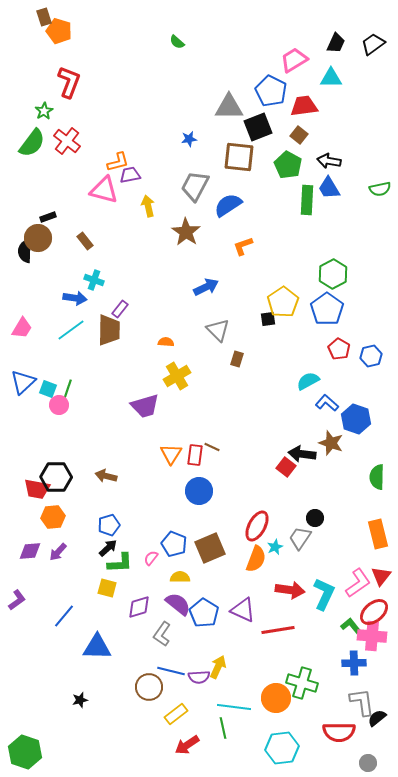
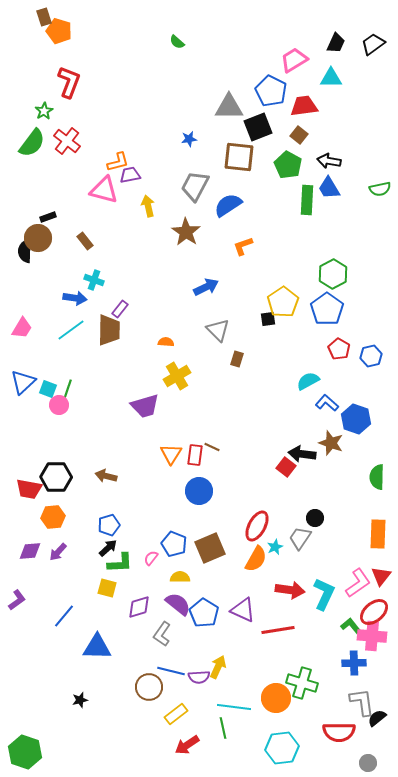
red trapezoid at (37, 489): moved 8 px left
orange rectangle at (378, 534): rotated 16 degrees clockwise
orange semicircle at (256, 559): rotated 8 degrees clockwise
